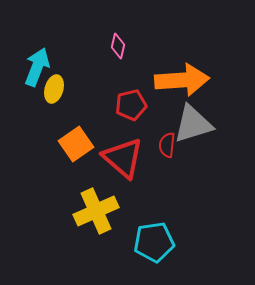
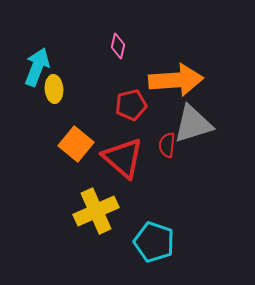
orange arrow: moved 6 px left
yellow ellipse: rotated 20 degrees counterclockwise
orange square: rotated 16 degrees counterclockwise
cyan pentagon: rotated 27 degrees clockwise
